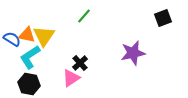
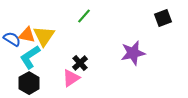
black hexagon: moved 1 px up; rotated 20 degrees clockwise
